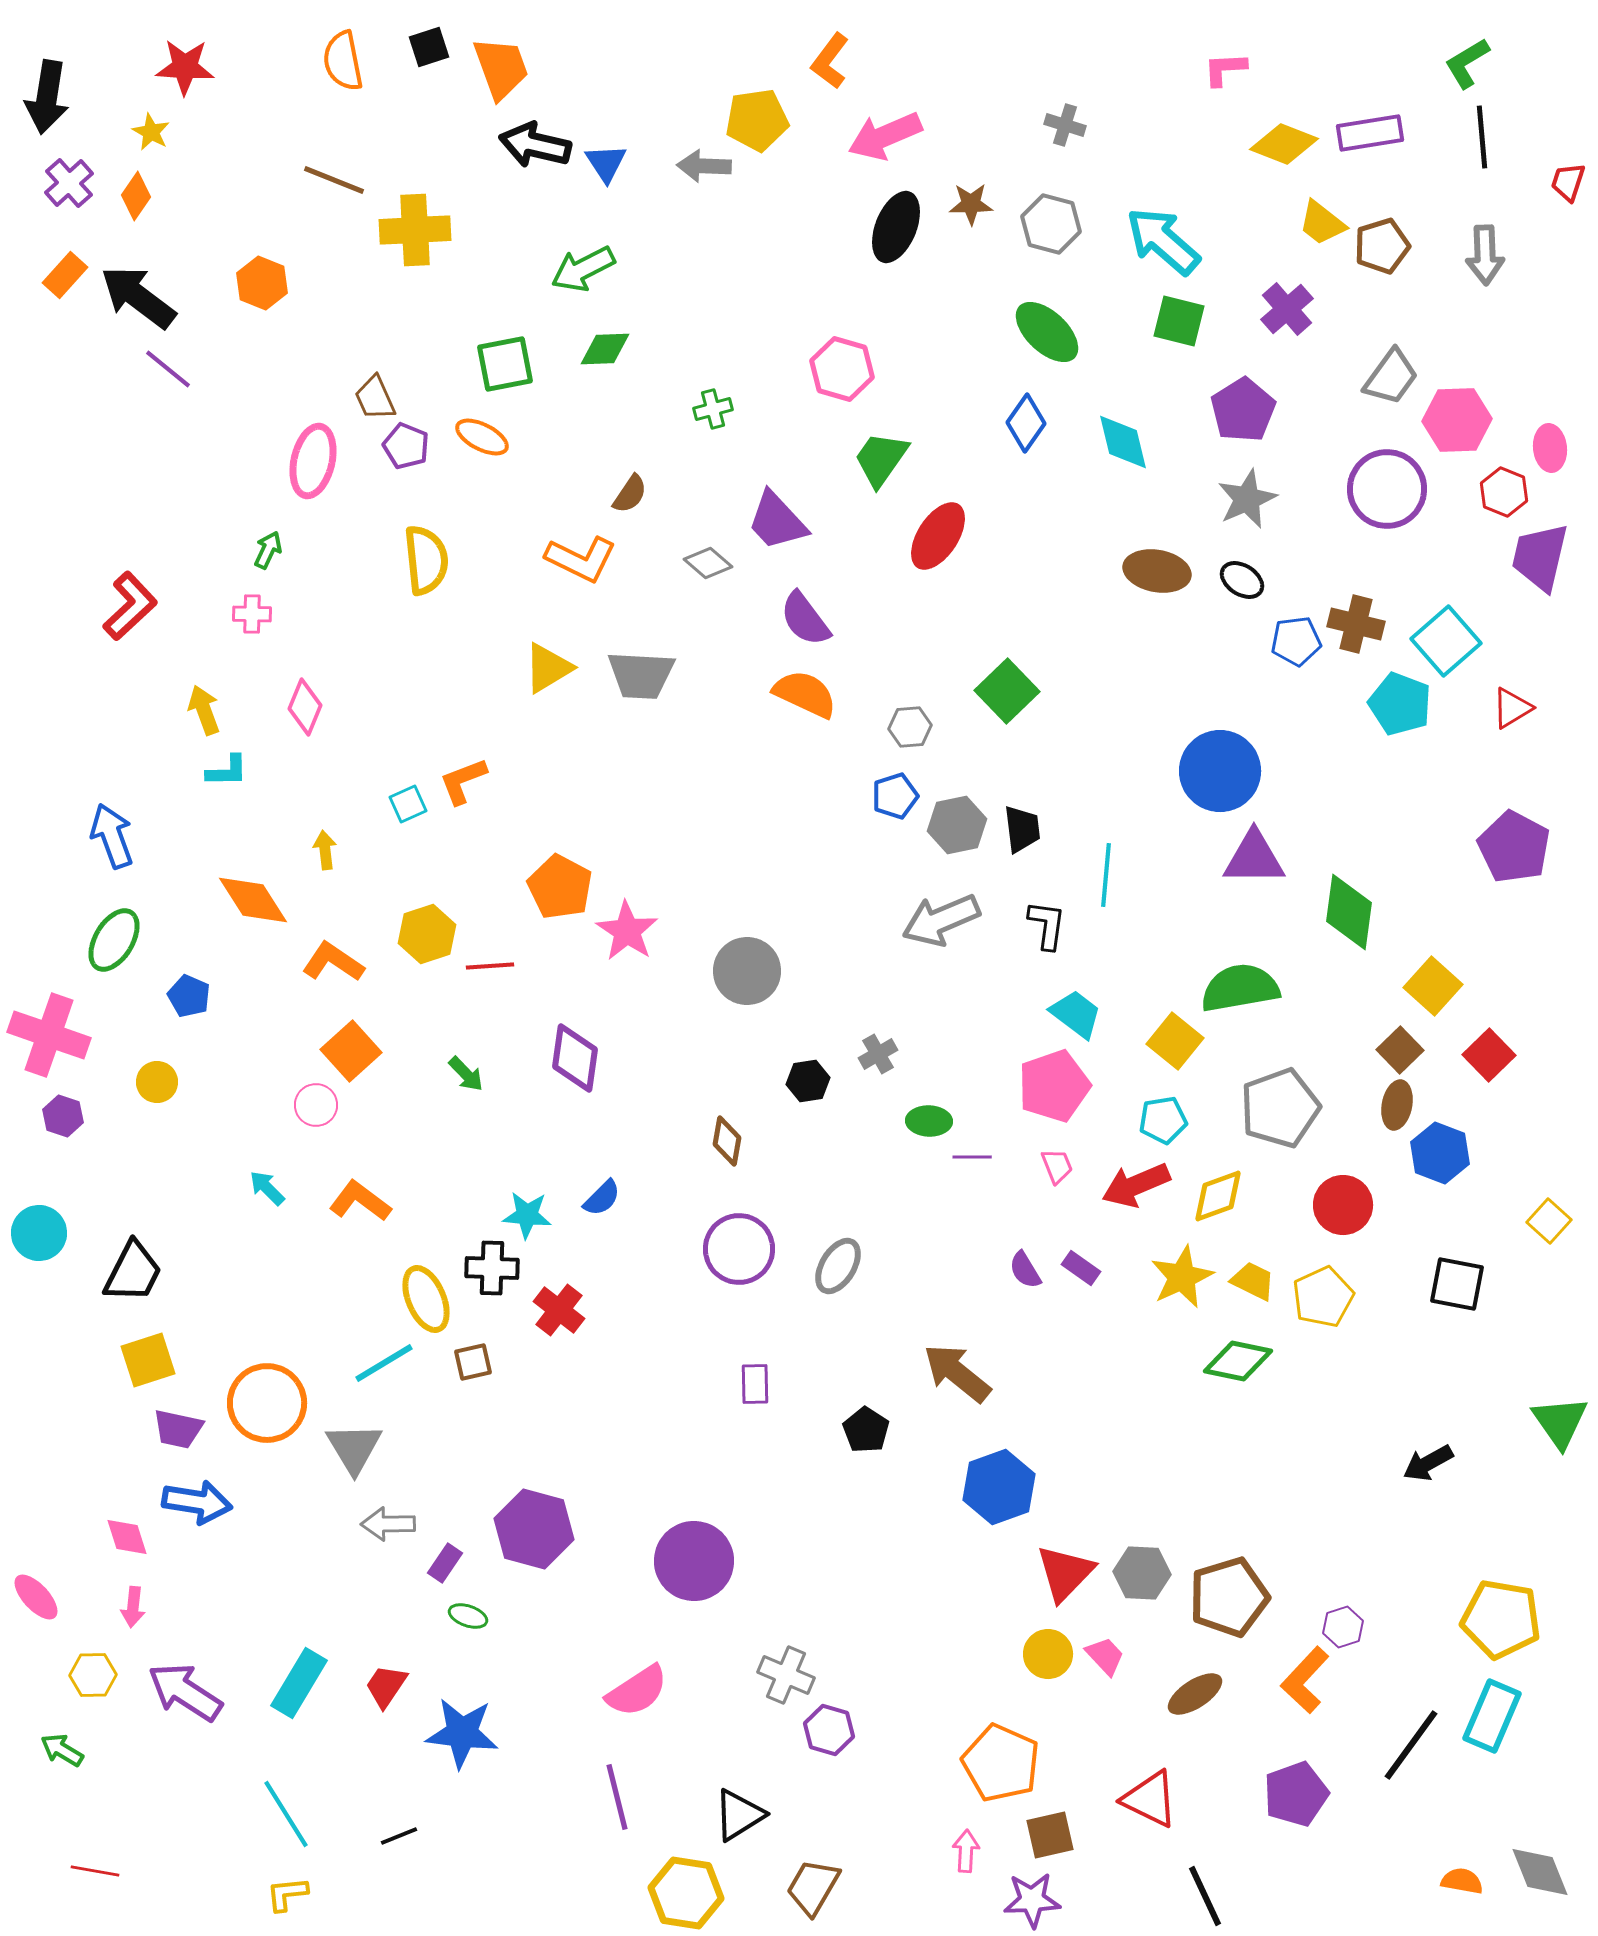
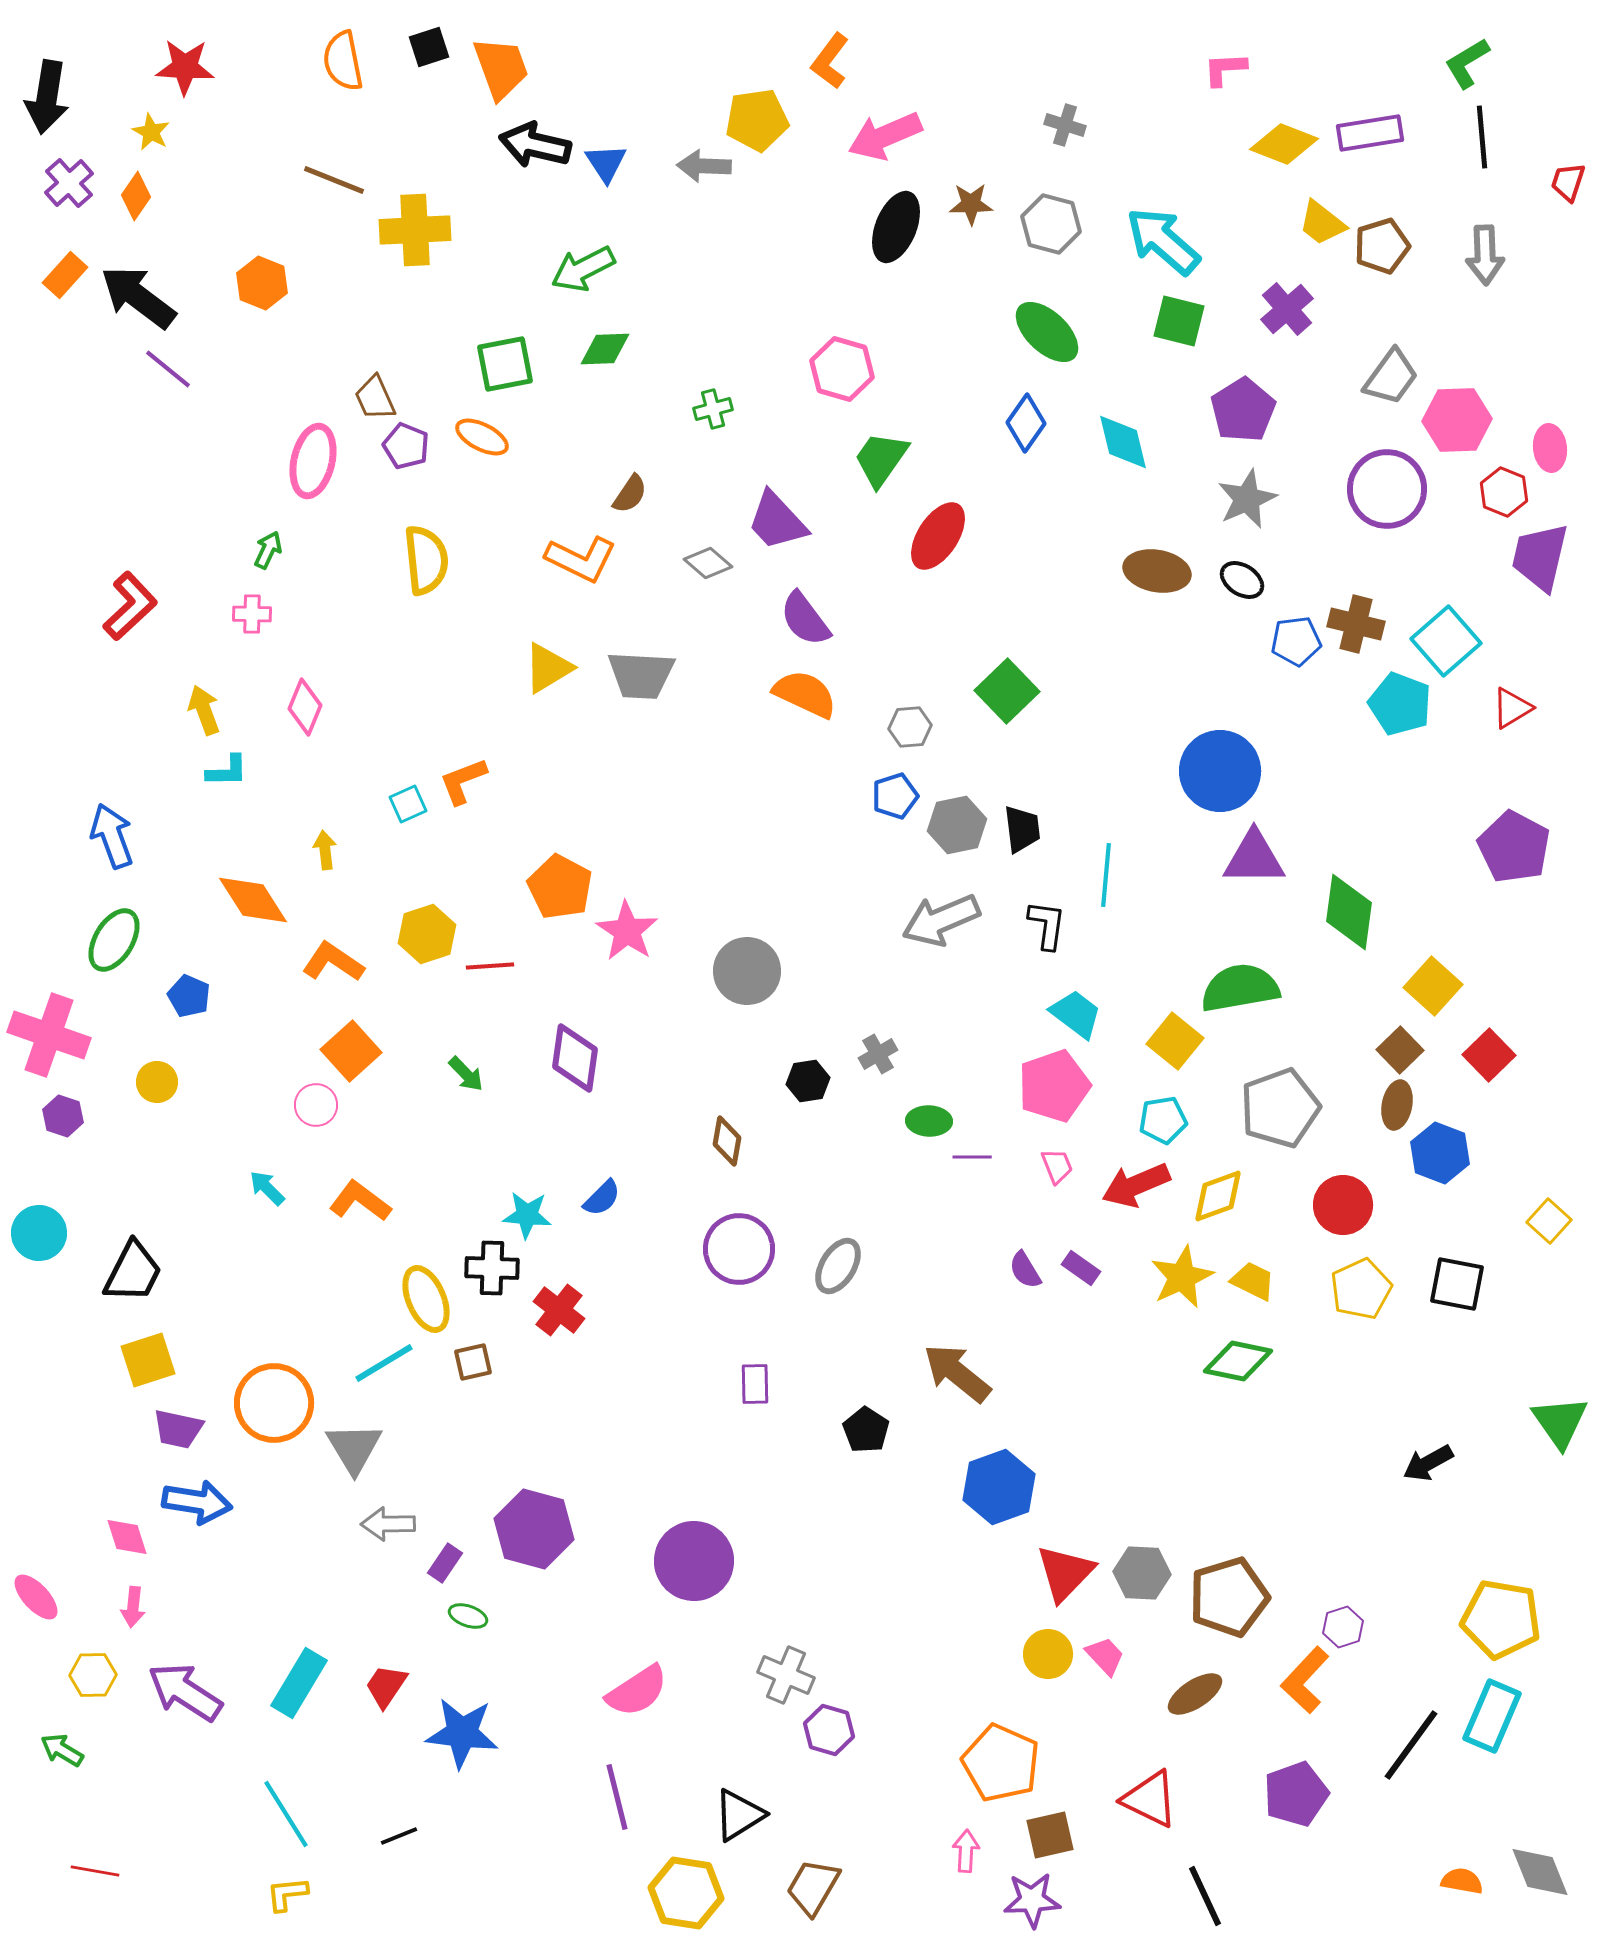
yellow pentagon at (1323, 1297): moved 38 px right, 8 px up
orange circle at (267, 1403): moved 7 px right
